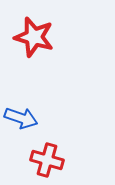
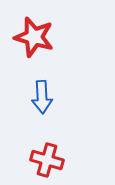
blue arrow: moved 21 px right, 21 px up; rotated 68 degrees clockwise
